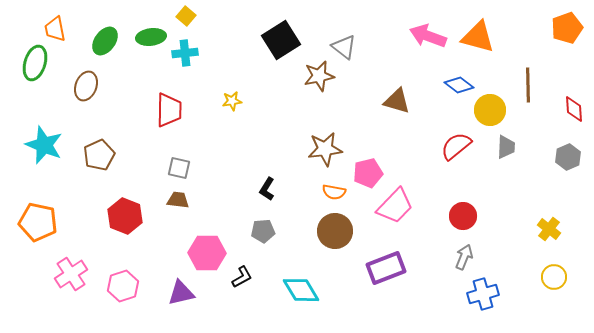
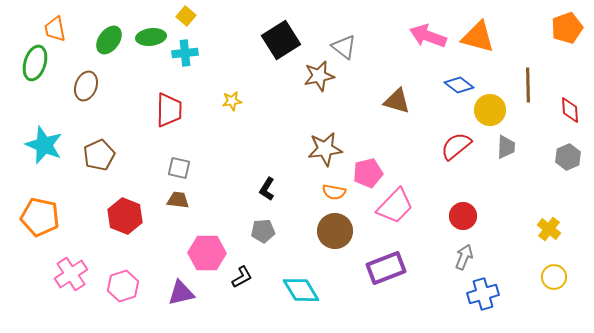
green ellipse at (105, 41): moved 4 px right, 1 px up
red diamond at (574, 109): moved 4 px left, 1 px down
orange pentagon at (38, 222): moved 2 px right, 5 px up
